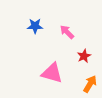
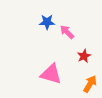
blue star: moved 12 px right, 4 px up
pink triangle: moved 1 px left, 1 px down
